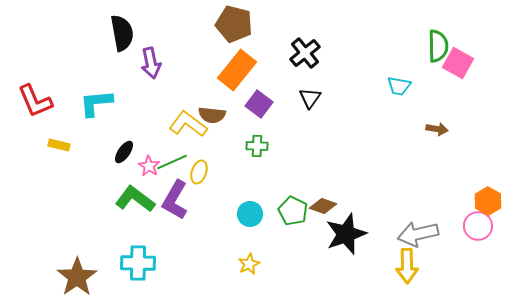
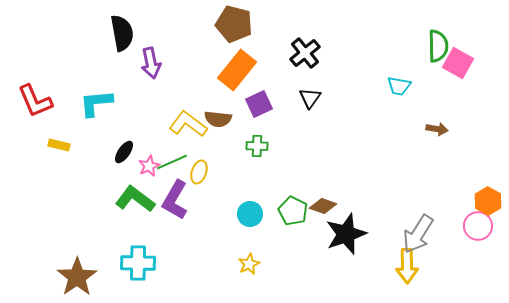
purple square: rotated 28 degrees clockwise
brown semicircle: moved 6 px right, 4 px down
pink star: rotated 15 degrees clockwise
gray arrow: rotated 45 degrees counterclockwise
